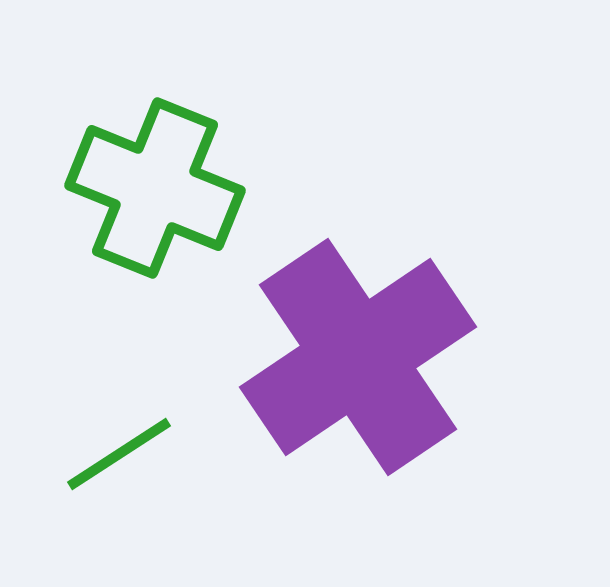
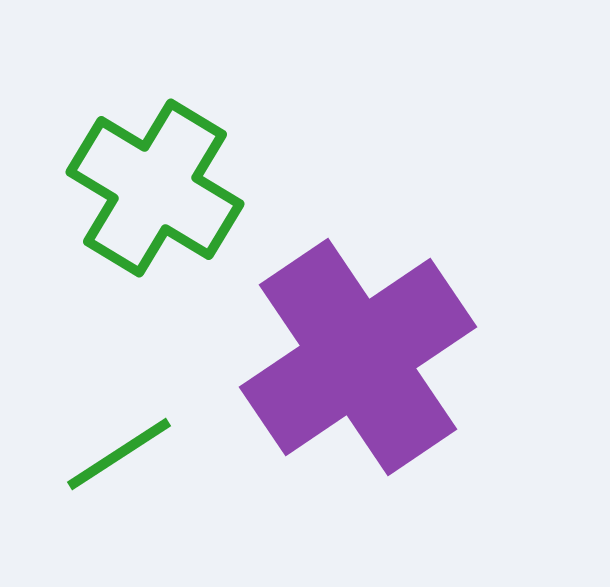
green cross: rotated 9 degrees clockwise
